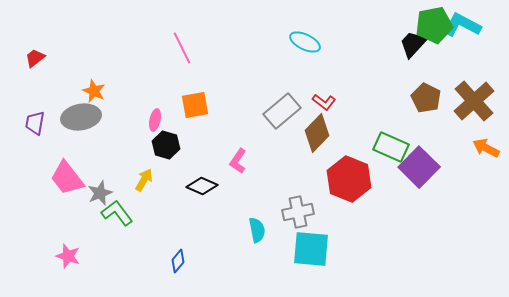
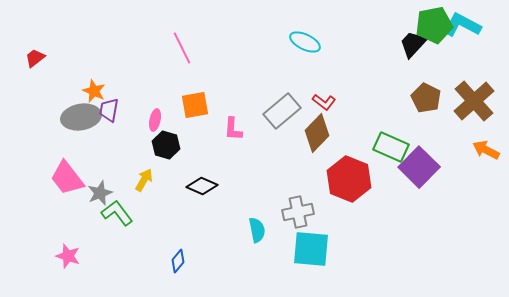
purple trapezoid: moved 74 px right, 13 px up
orange arrow: moved 2 px down
pink L-shape: moved 5 px left, 32 px up; rotated 30 degrees counterclockwise
